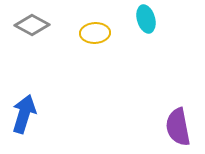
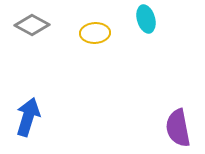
blue arrow: moved 4 px right, 3 px down
purple semicircle: moved 1 px down
